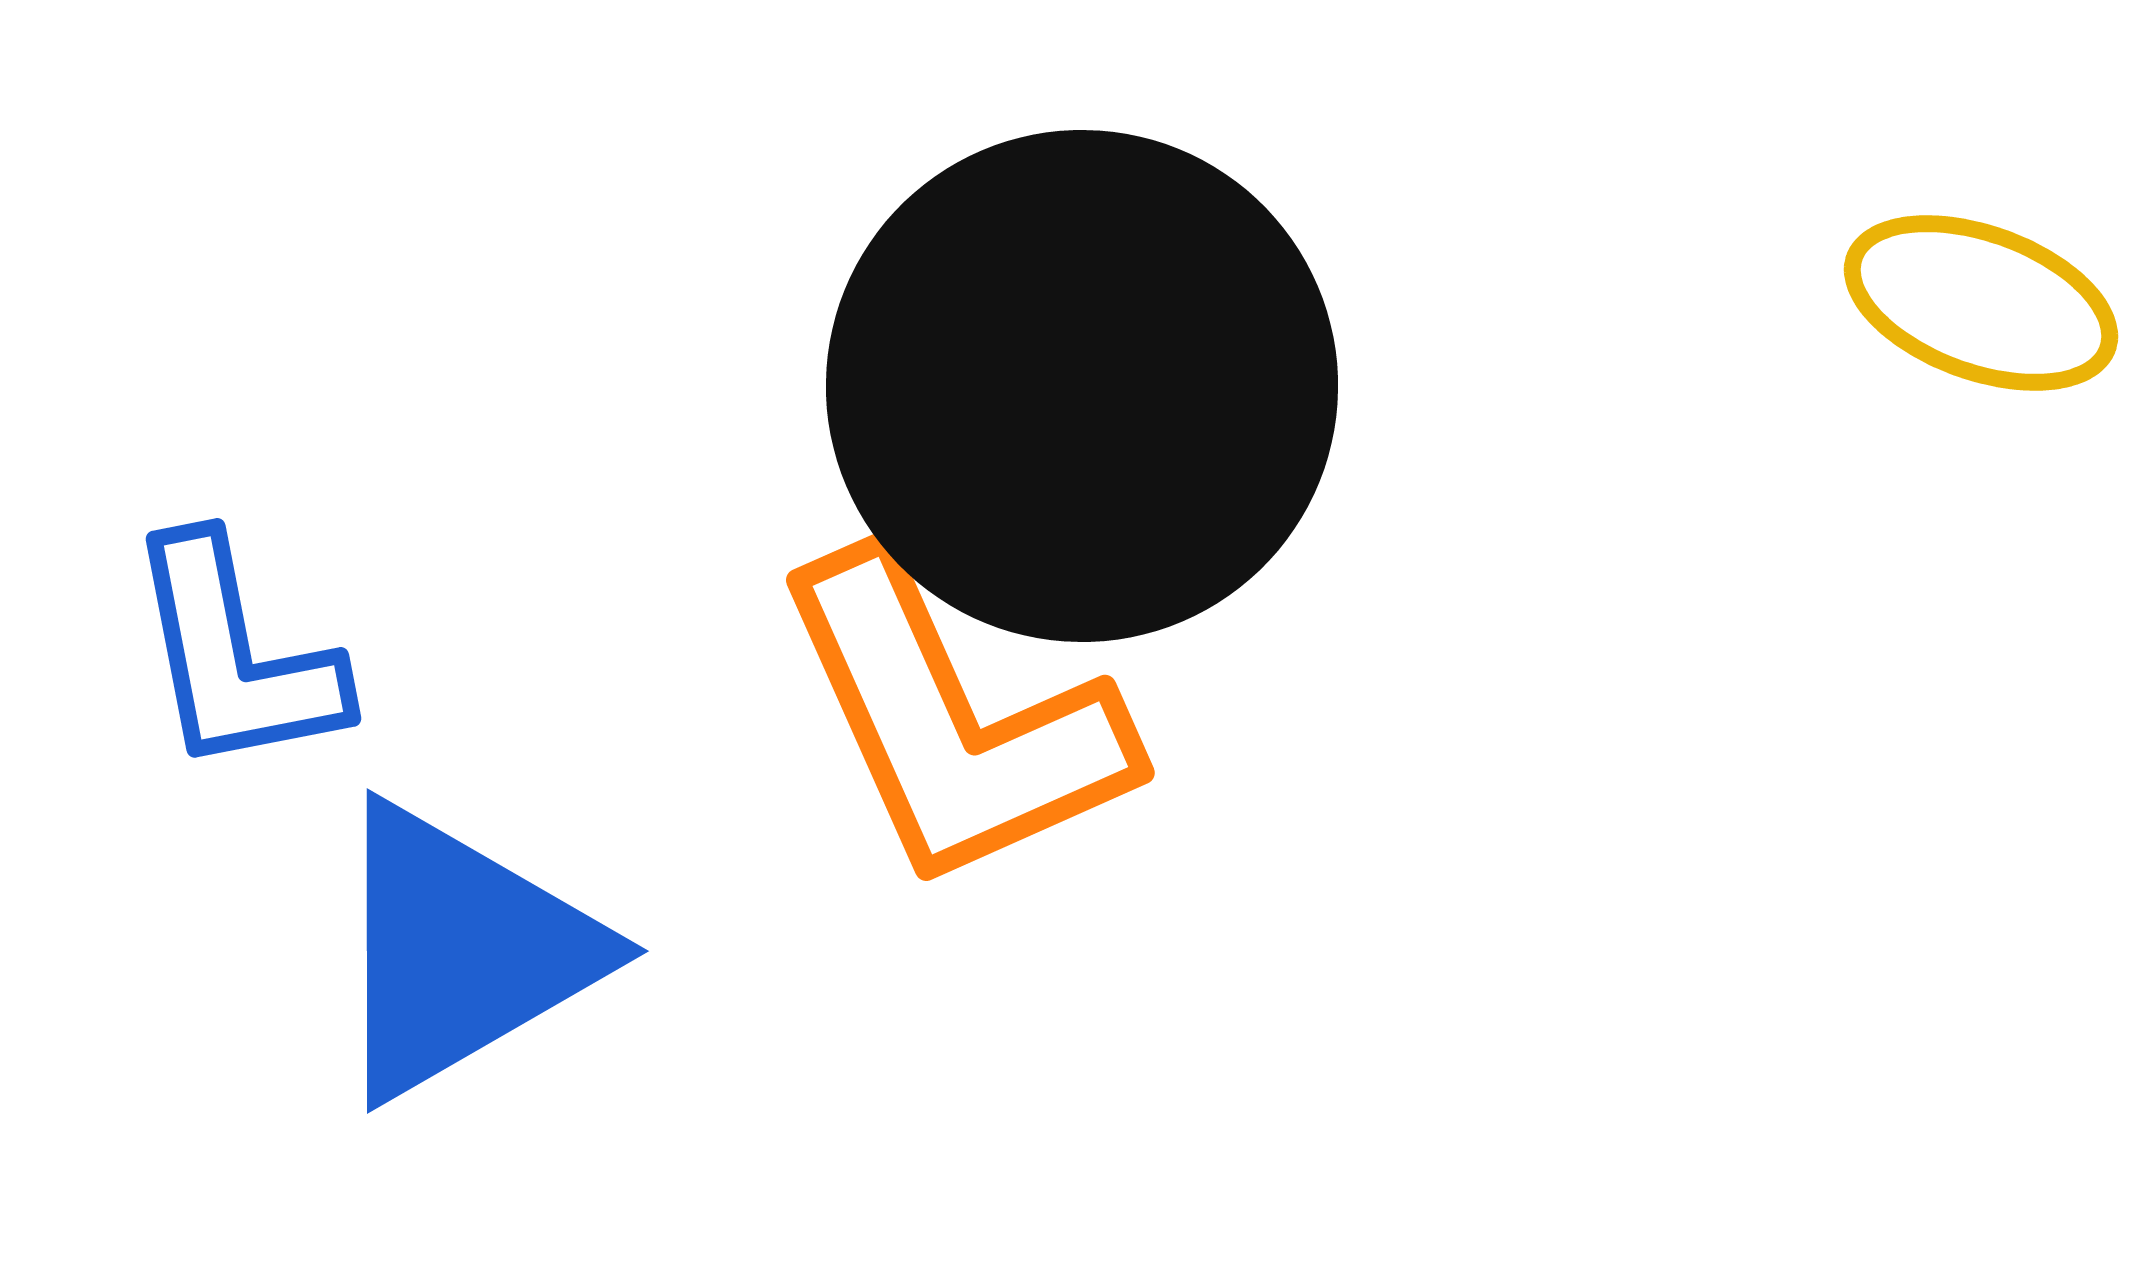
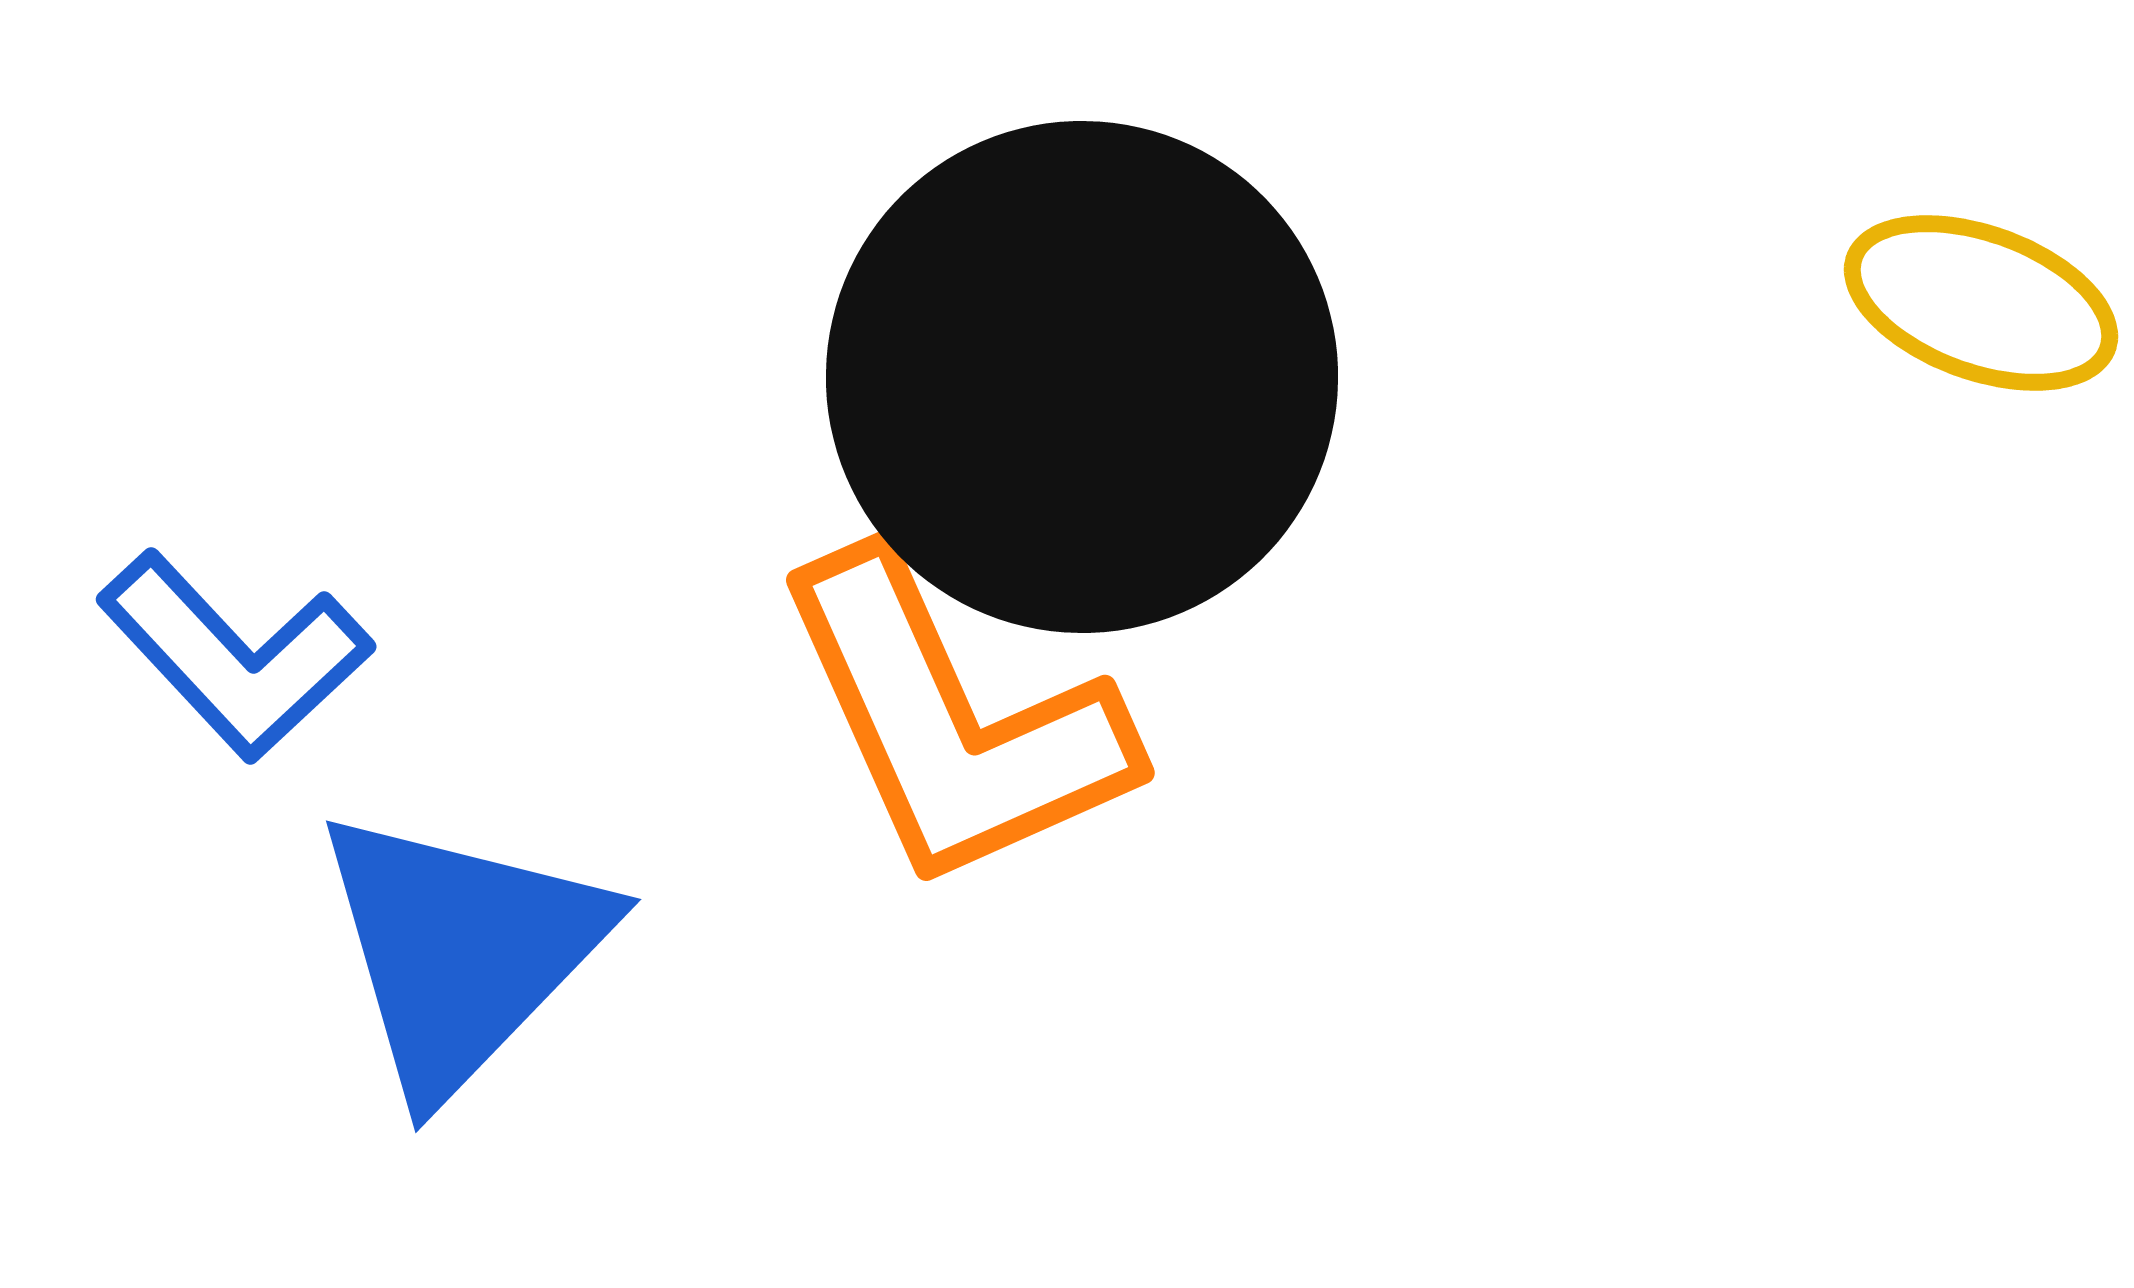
black circle: moved 9 px up
blue L-shape: rotated 32 degrees counterclockwise
blue triangle: rotated 16 degrees counterclockwise
